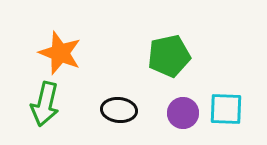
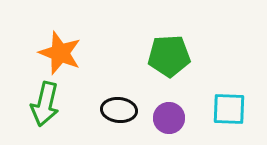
green pentagon: rotated 9 degrees clockwise
cyan square: moved 3 px right
purple circle: moved 14 px left, 5 px down
